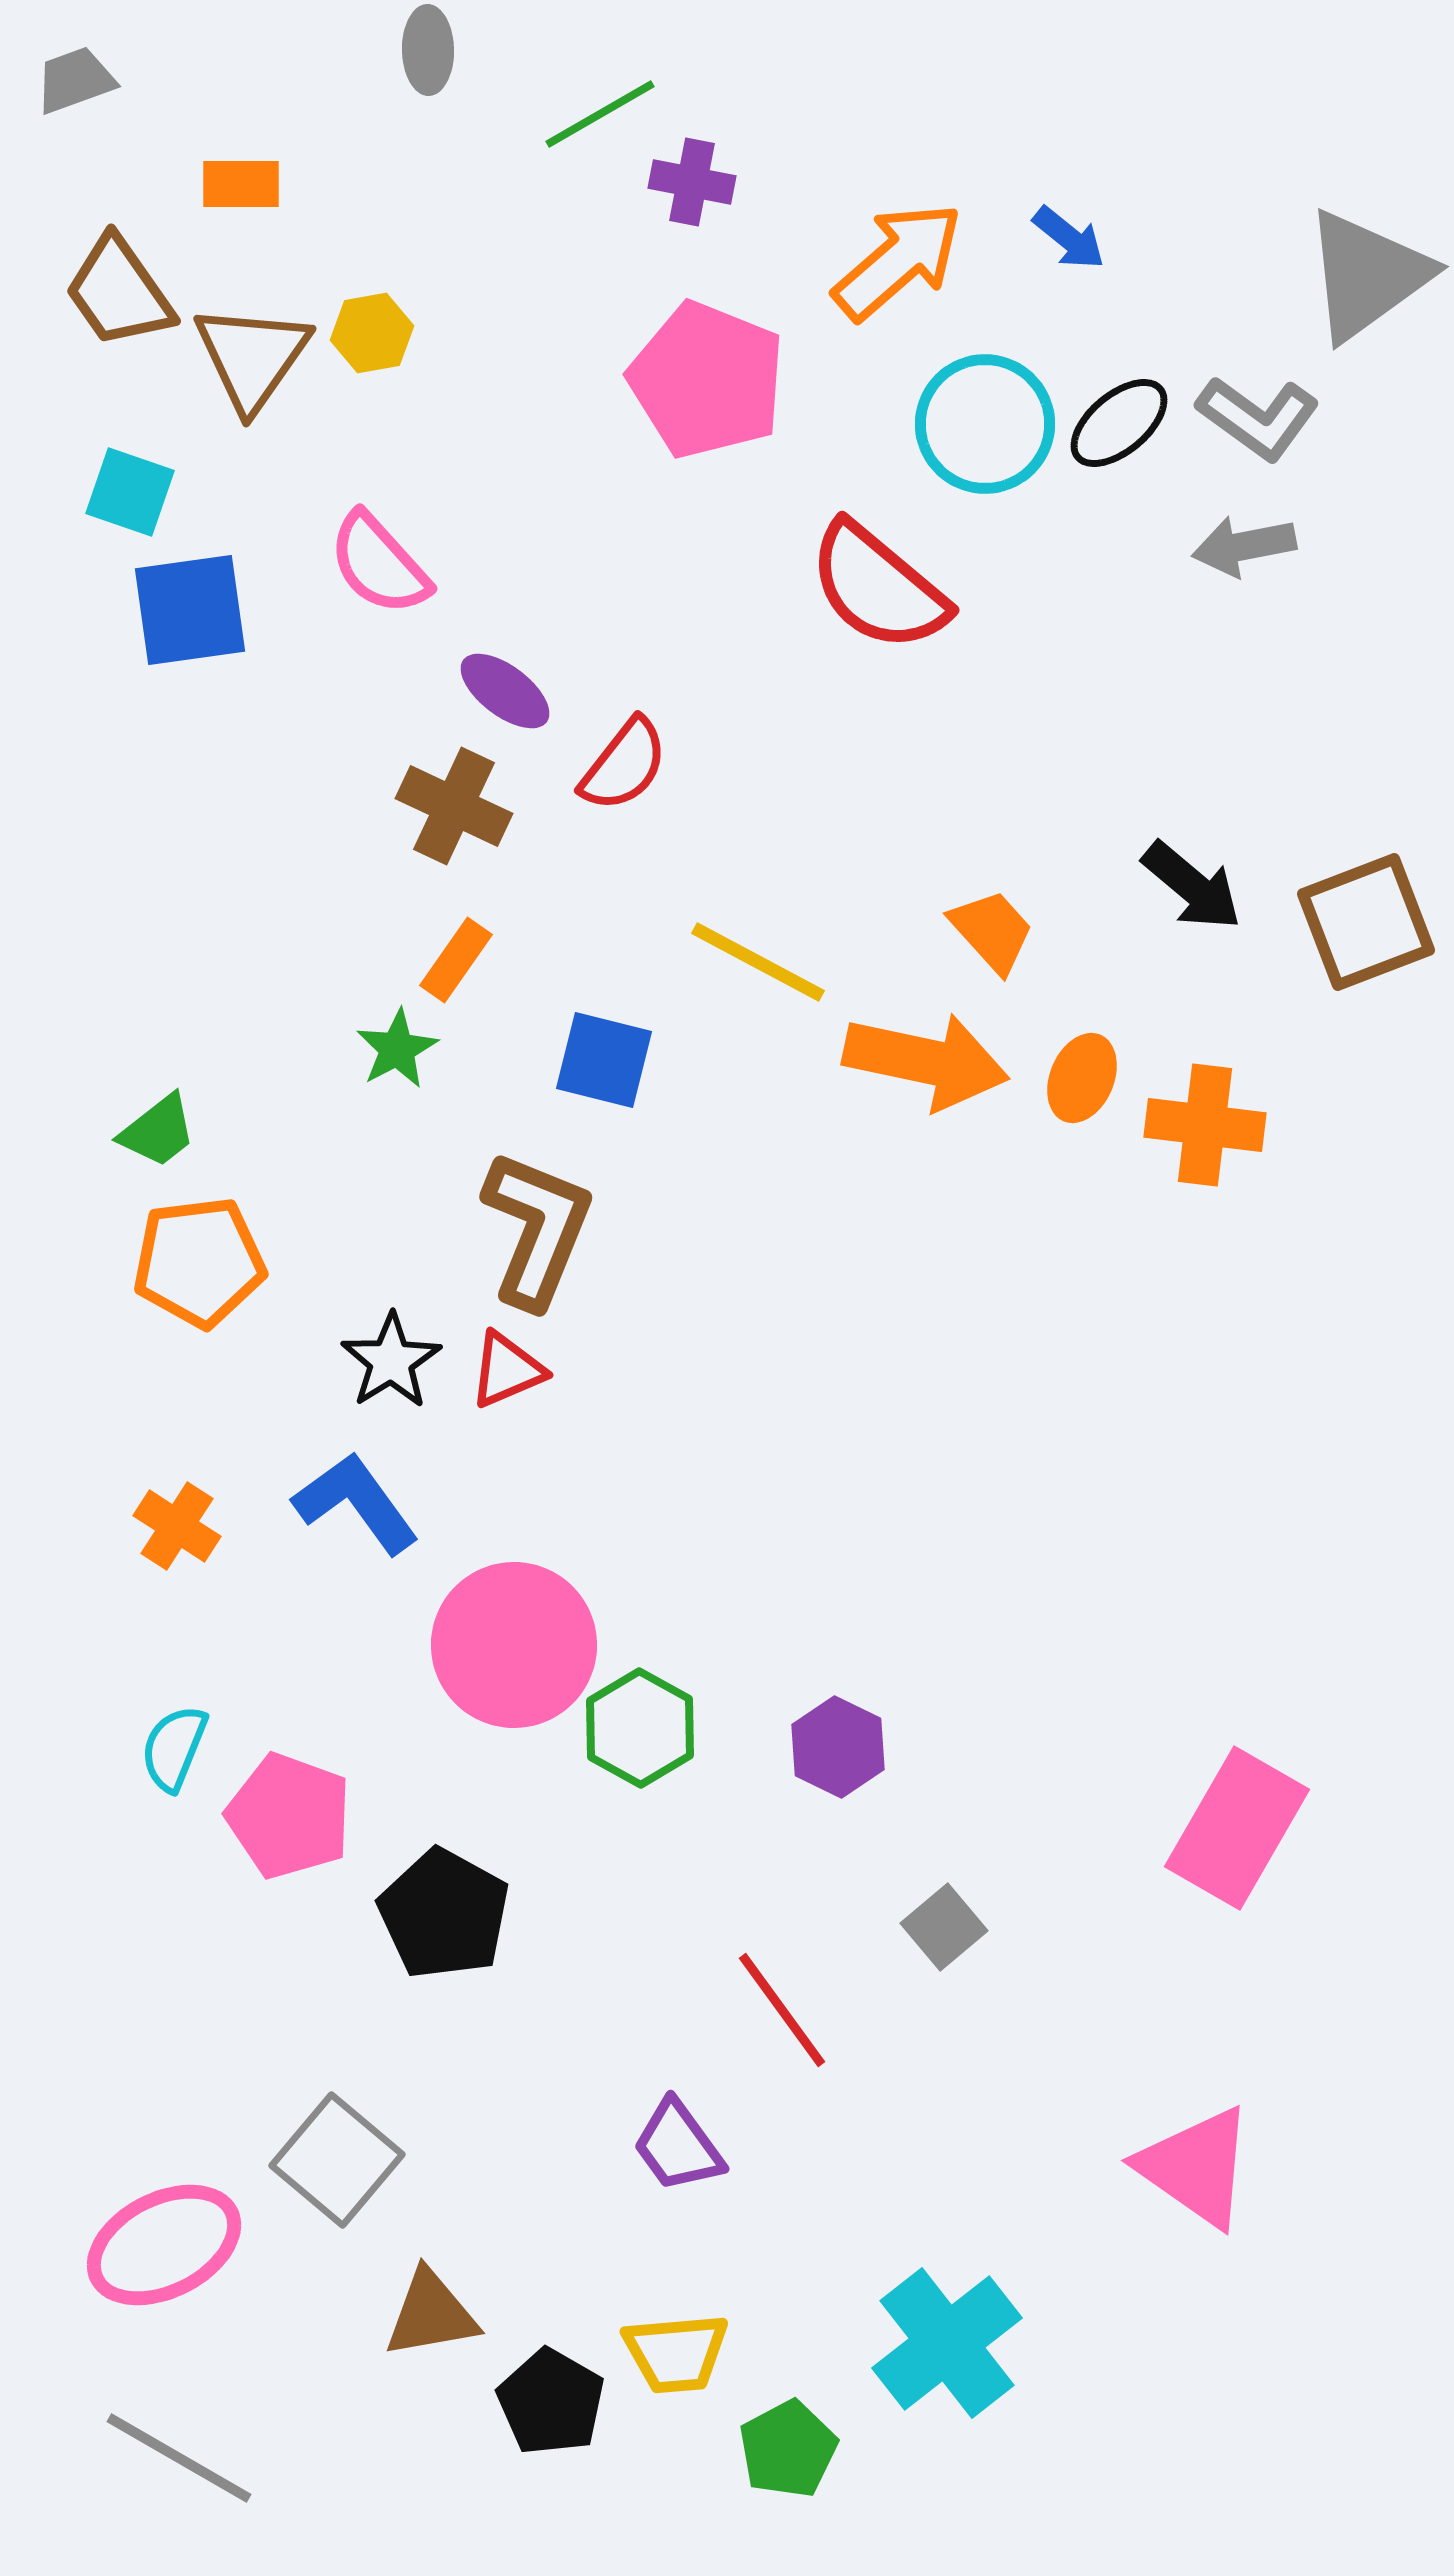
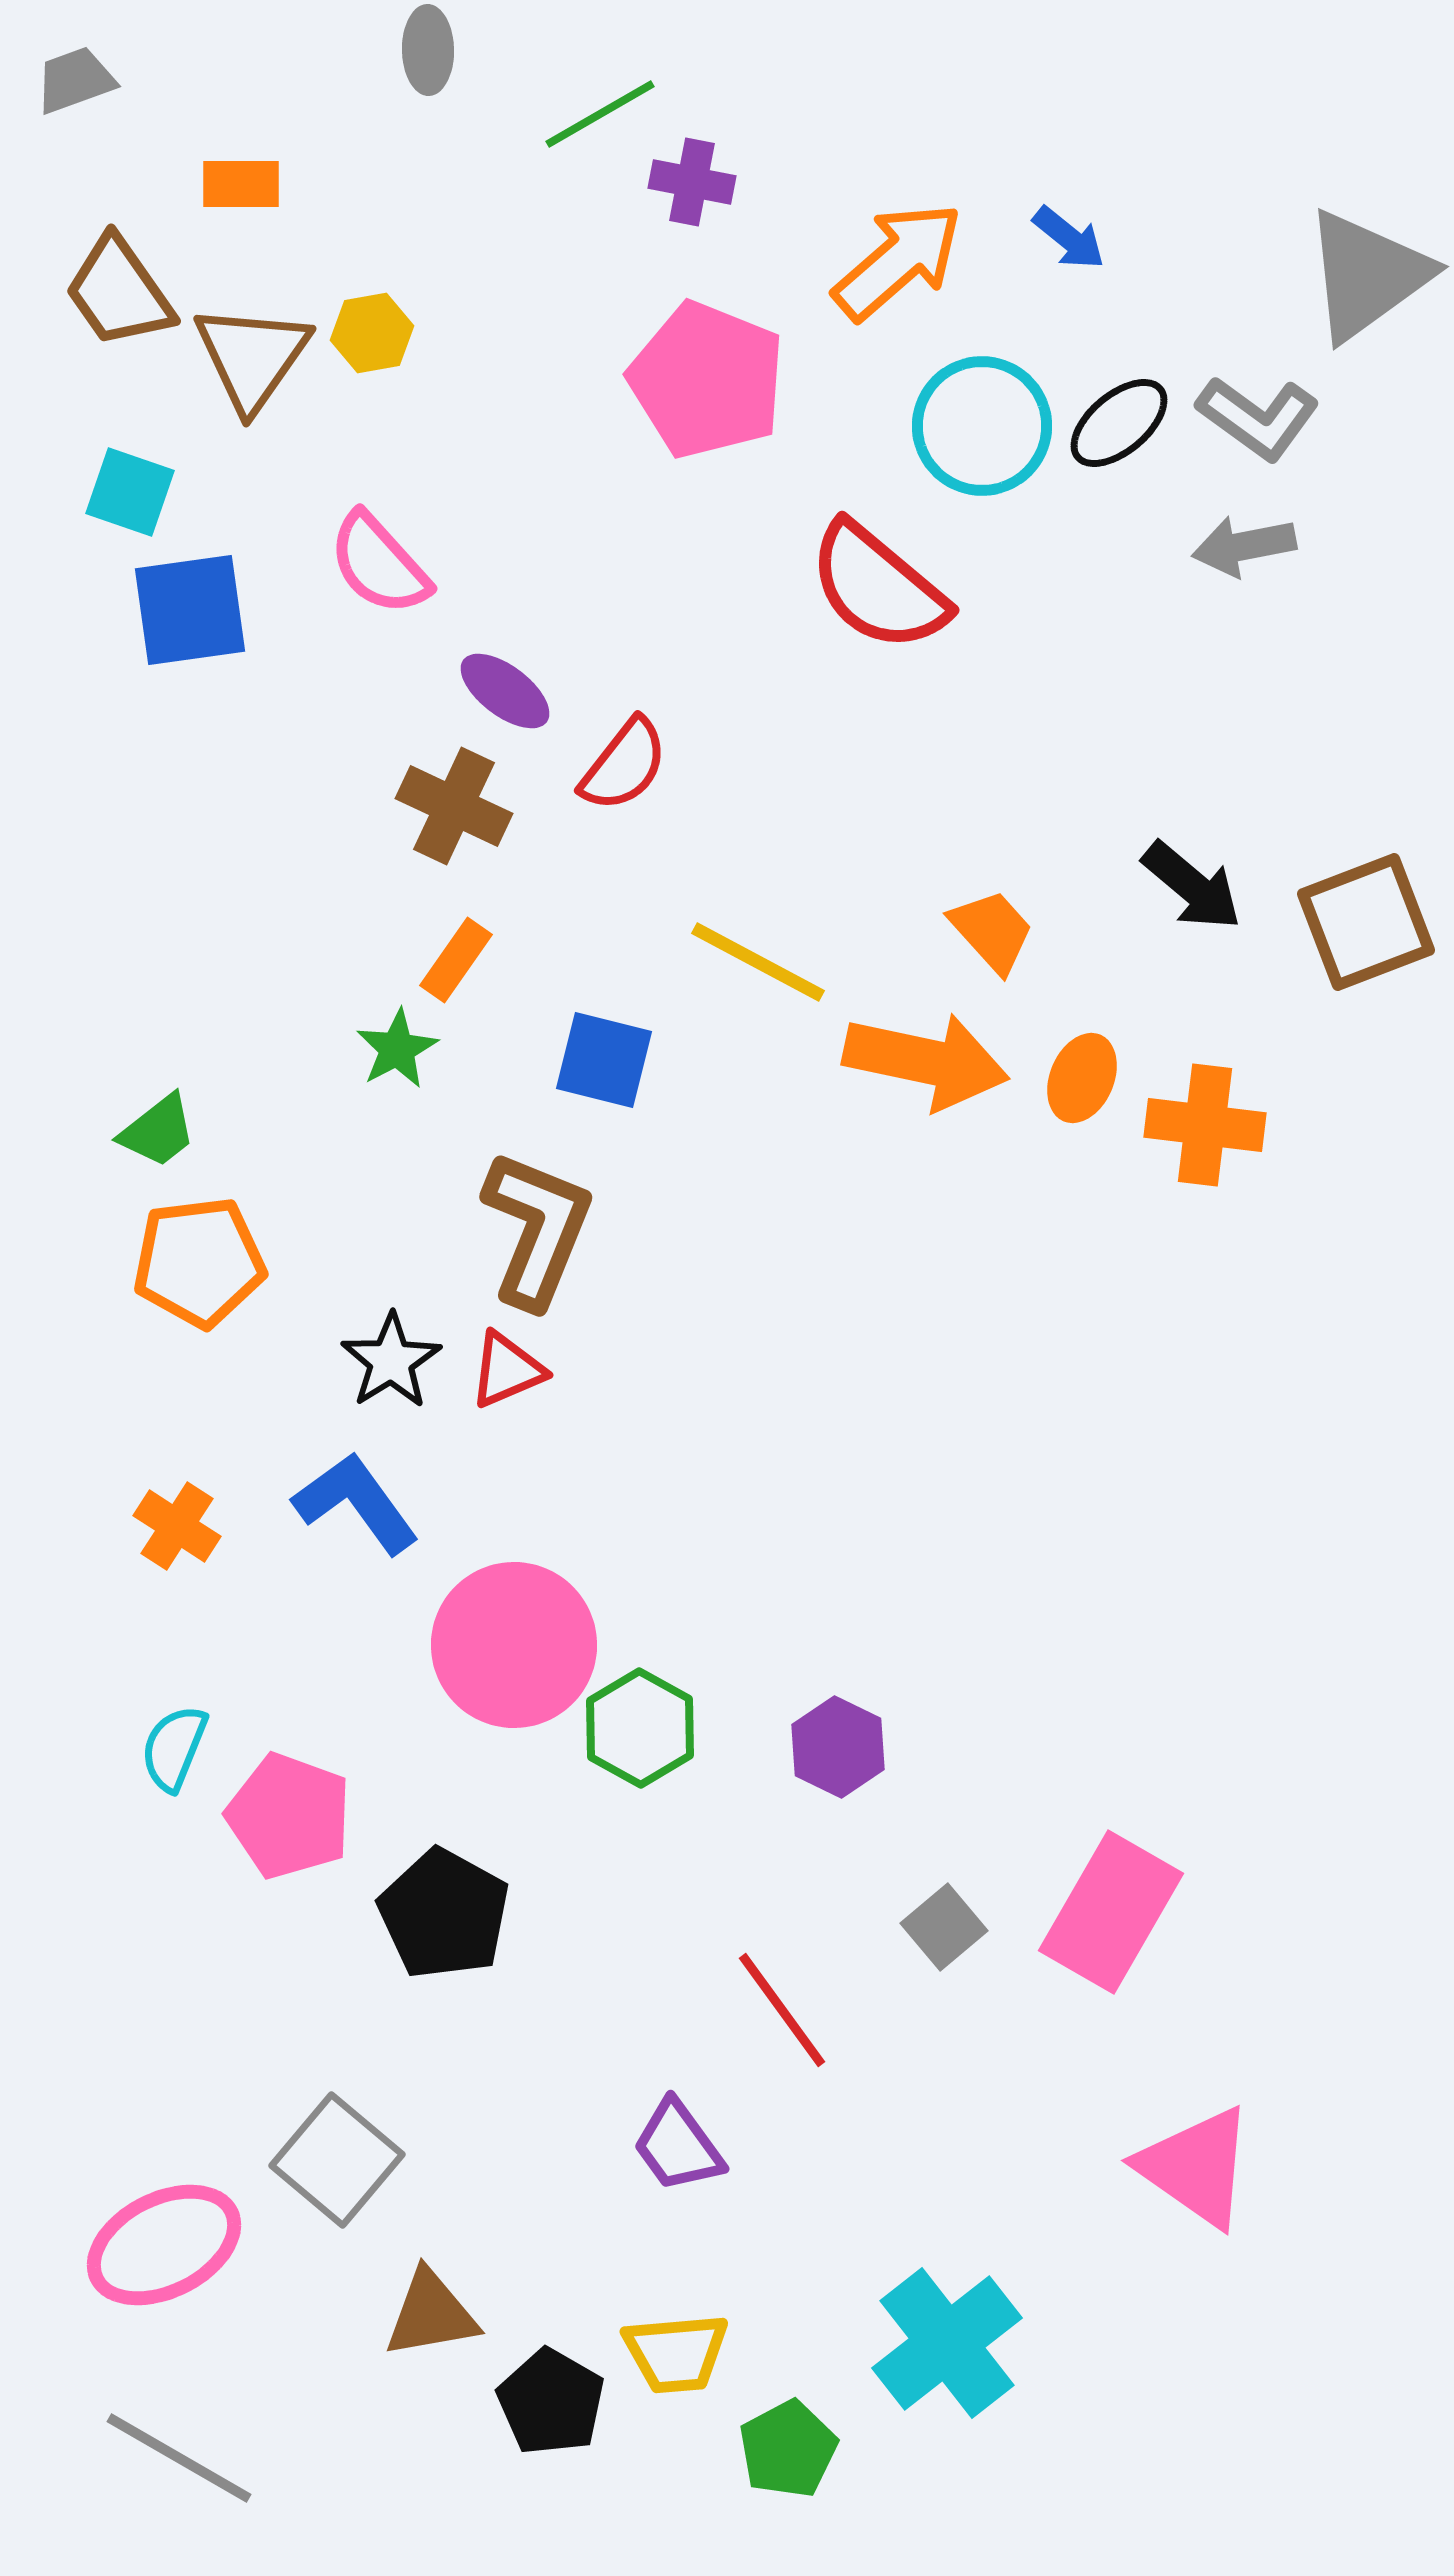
cyan circle at (985, 424): moved 3 px left, 2 px down
pink rectangle at (1237, 1828): moved 126 px left, 84 px down
